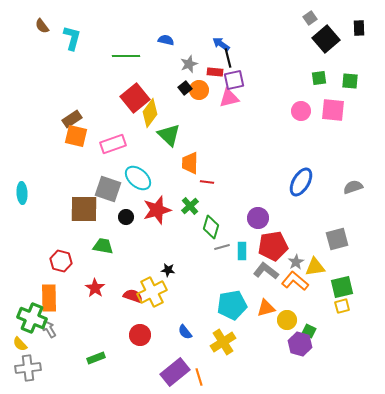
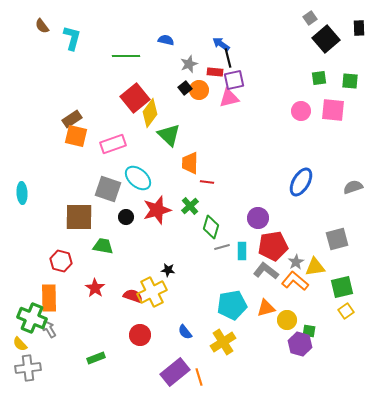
brown square at (84, 209): moved 5 px left, 8 px down
yellow square at (342, 306): moved 4 px right, 5 px down; rotated 21 degrees counterclockwise
green square at (309, 331): rotated 16 degrees counterclockwise
